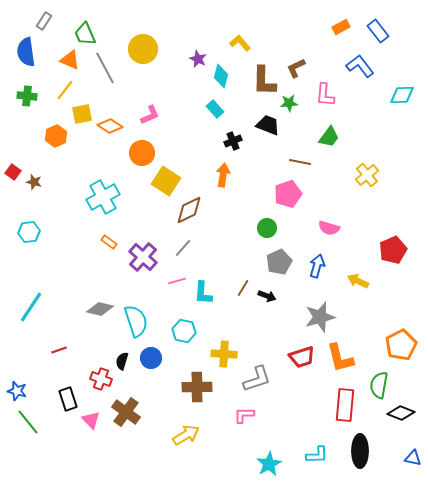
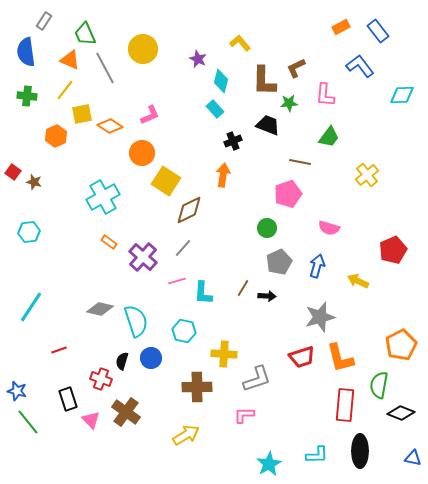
cyan diamond at (221, 76): moved 5 px down
black arrow at (267, 296): rotated 18 degrees counterclockwise
